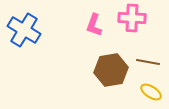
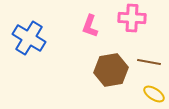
pink L-shape: moved 4 px left, 1 px down
blue cross: moved 5 px right, 8 px down
brown line: moved 1 px right
yellow ellipse: moved 3 px right, 2 px down
